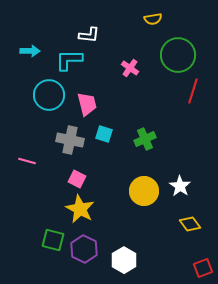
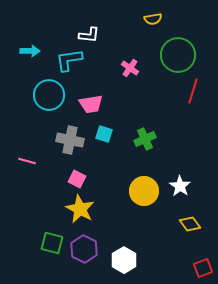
cyan L-shape: rotated 8 degrees counterclockwise
pink trapezoid: moved 4 px right; rotated 95 degrees clockwise
green square: moved 1 px left, 3 px down
